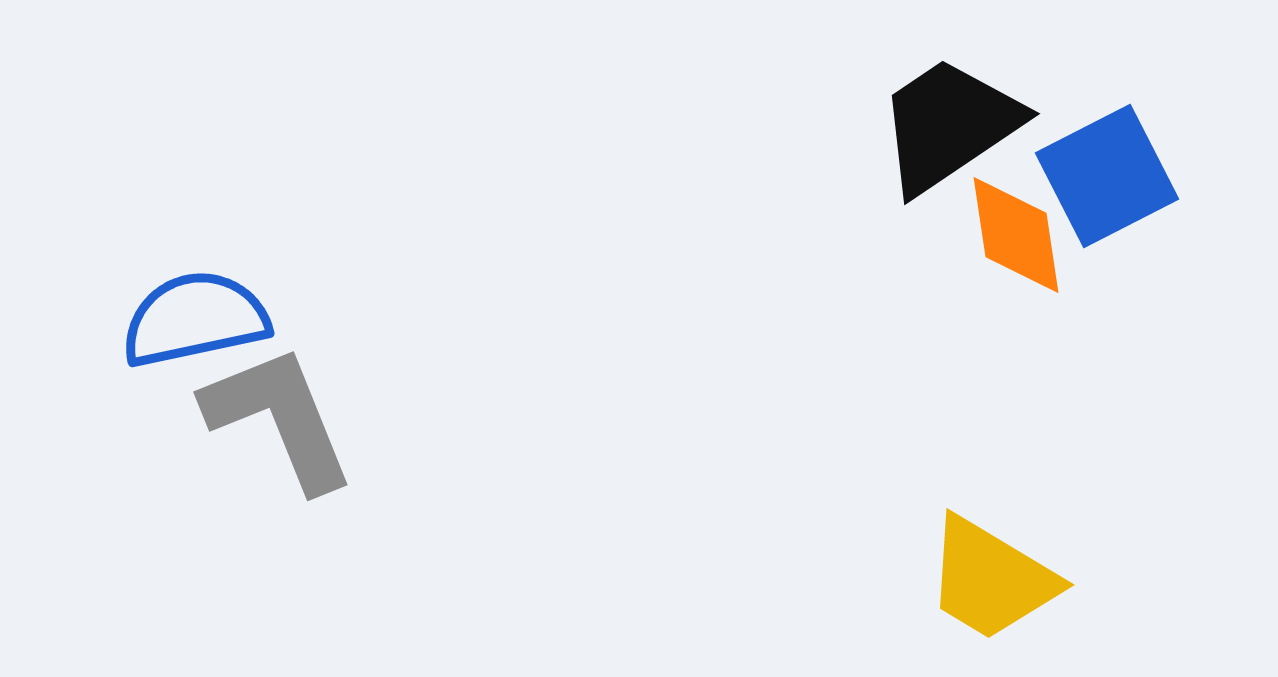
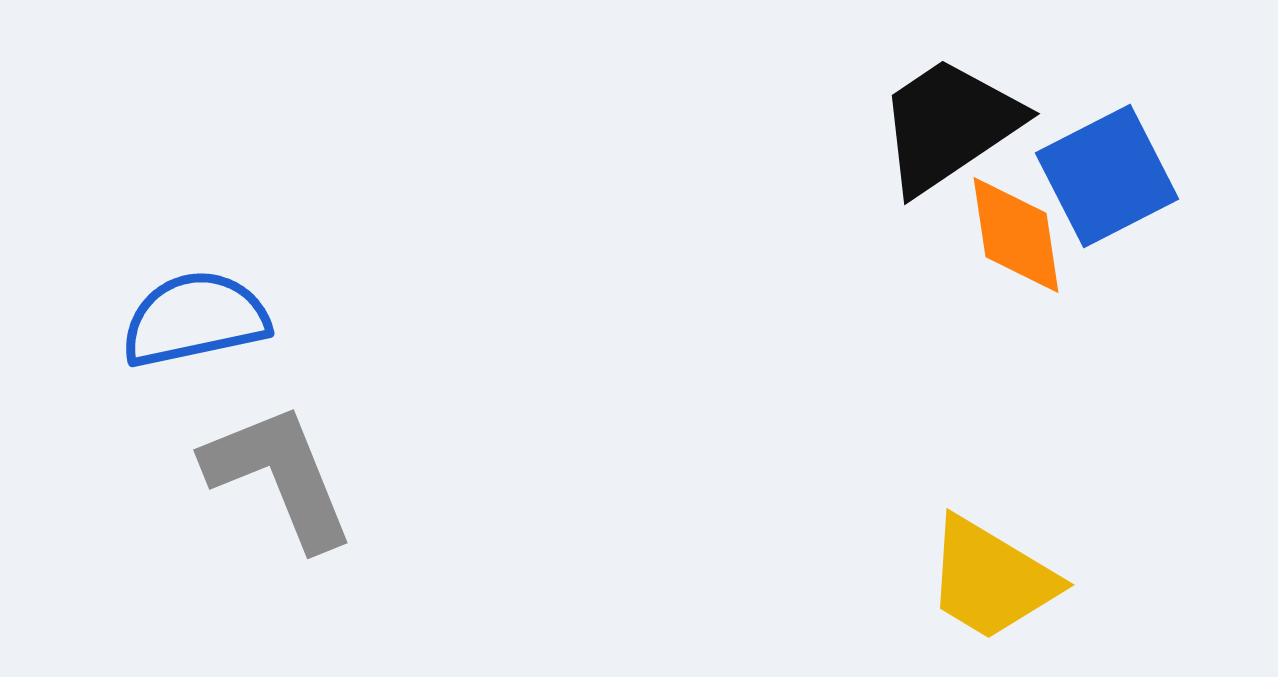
gray L-shape: moved 58 px down
